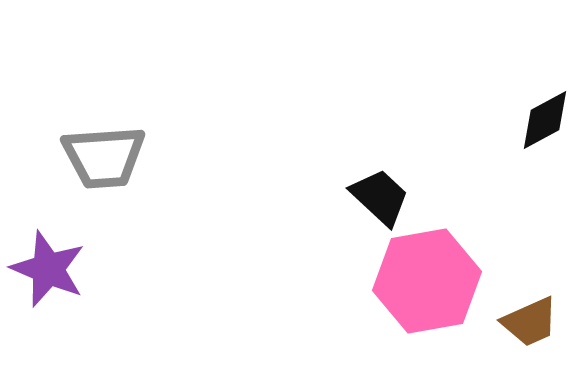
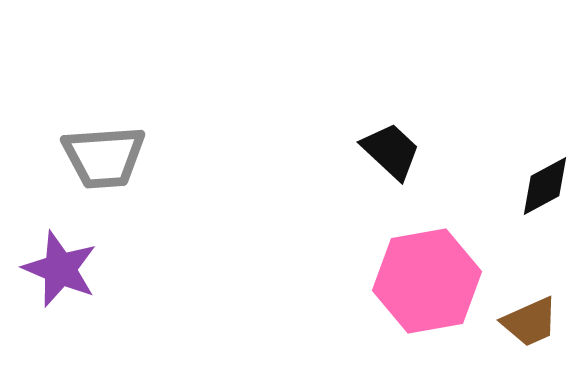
black diamond: moved 66 px down
black trapezoid: moved 11 px right, 46 px up
purple star: moved 12 px right
